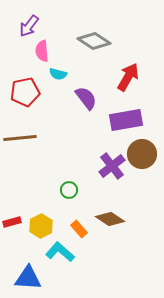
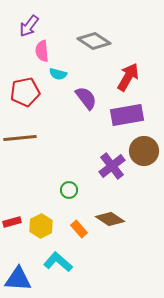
purple rectangle: moved 1 px right, 5 px up
brown circle: moved 2 px right, 3 px up
cyan L-shape: moved 2 px left, 10 px down
blue triangle: moved 10 px left, 1 px down
